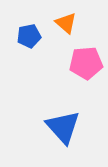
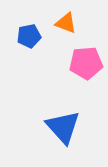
orange triangle: rotated 20 degrees counterclockwise
